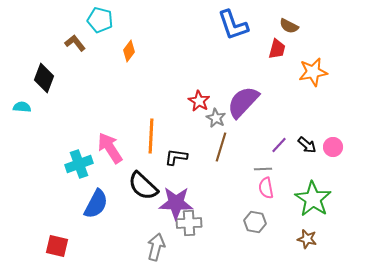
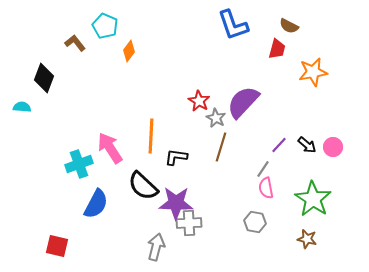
cyan pentagon: moved 5 px right, 6 px down; rotated 10 degrees clockwise
gray line: rotated 54 degrees counterclockwise
